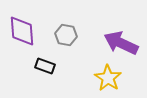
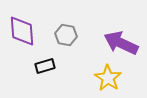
black rectangle: rotated 36 degrees counterclockwise
